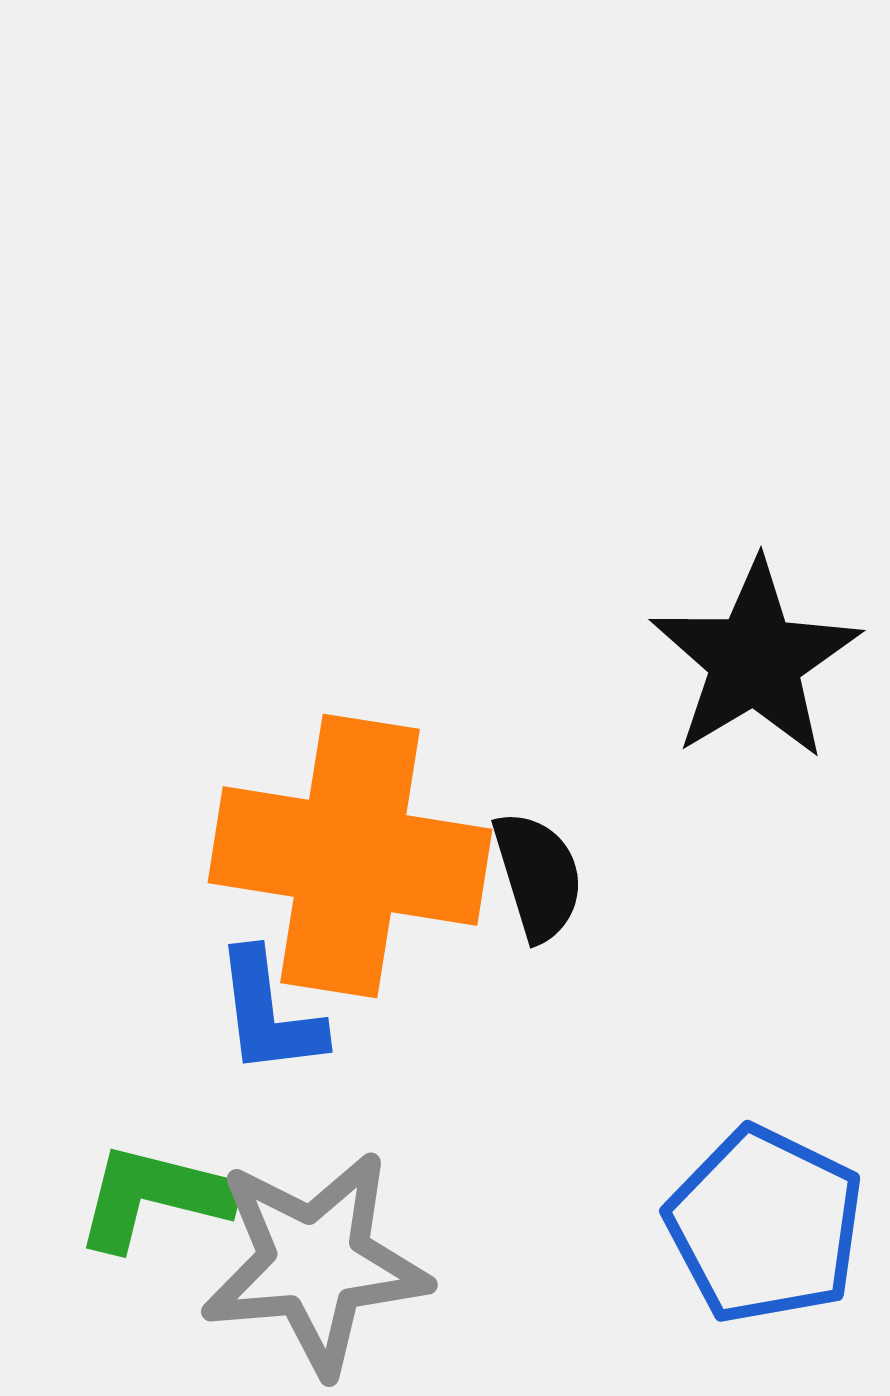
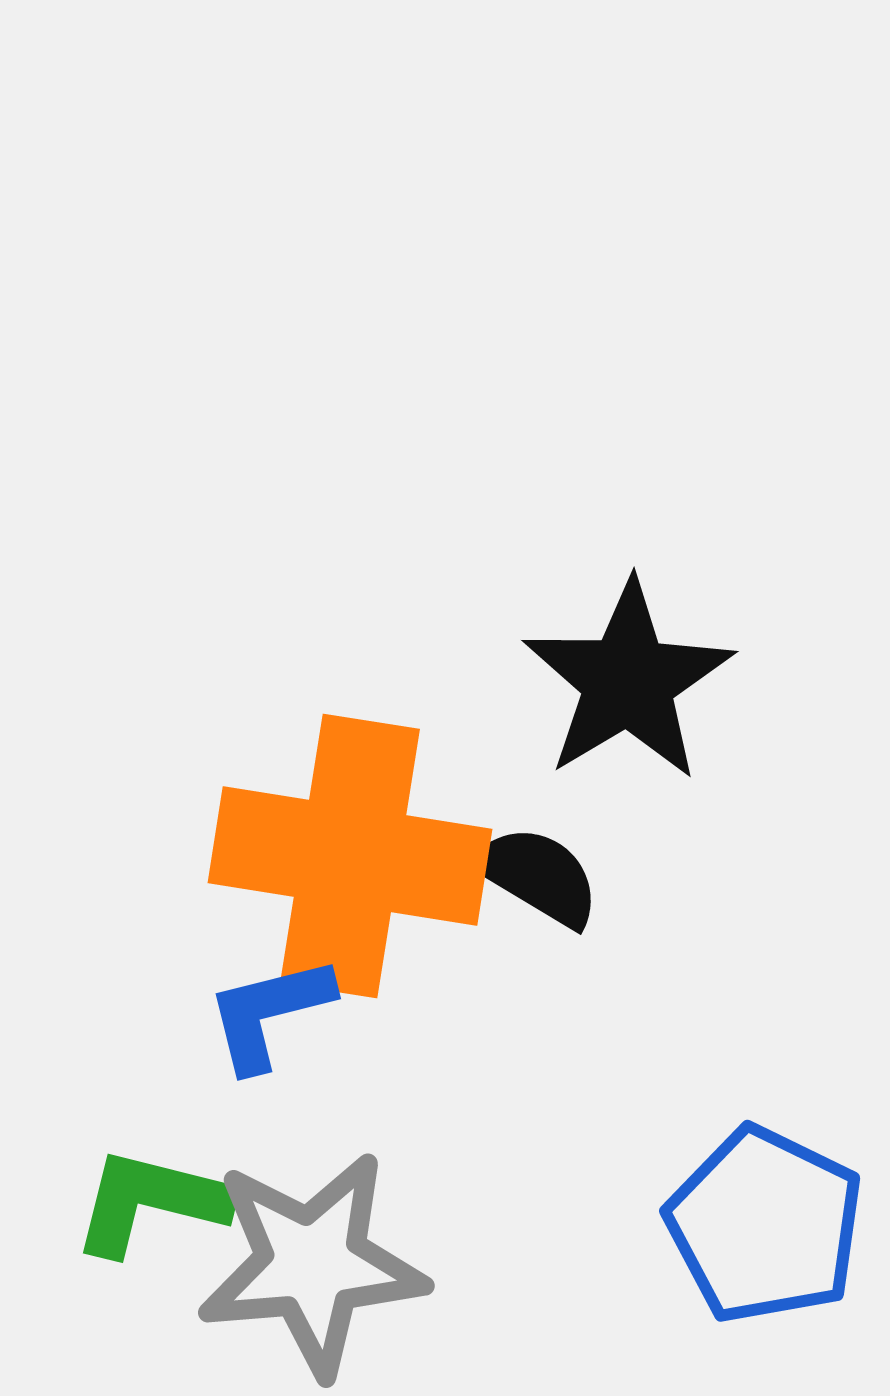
black star: moved 127 px left, 21 px down
black semicircle: rotated 42 degrees counterclockwise
blue L-shape: rotated 83 degrees clockwise
green L-shape: moved 3 px left, 5 px down
gray star: moved 3 px left, 1 px down
